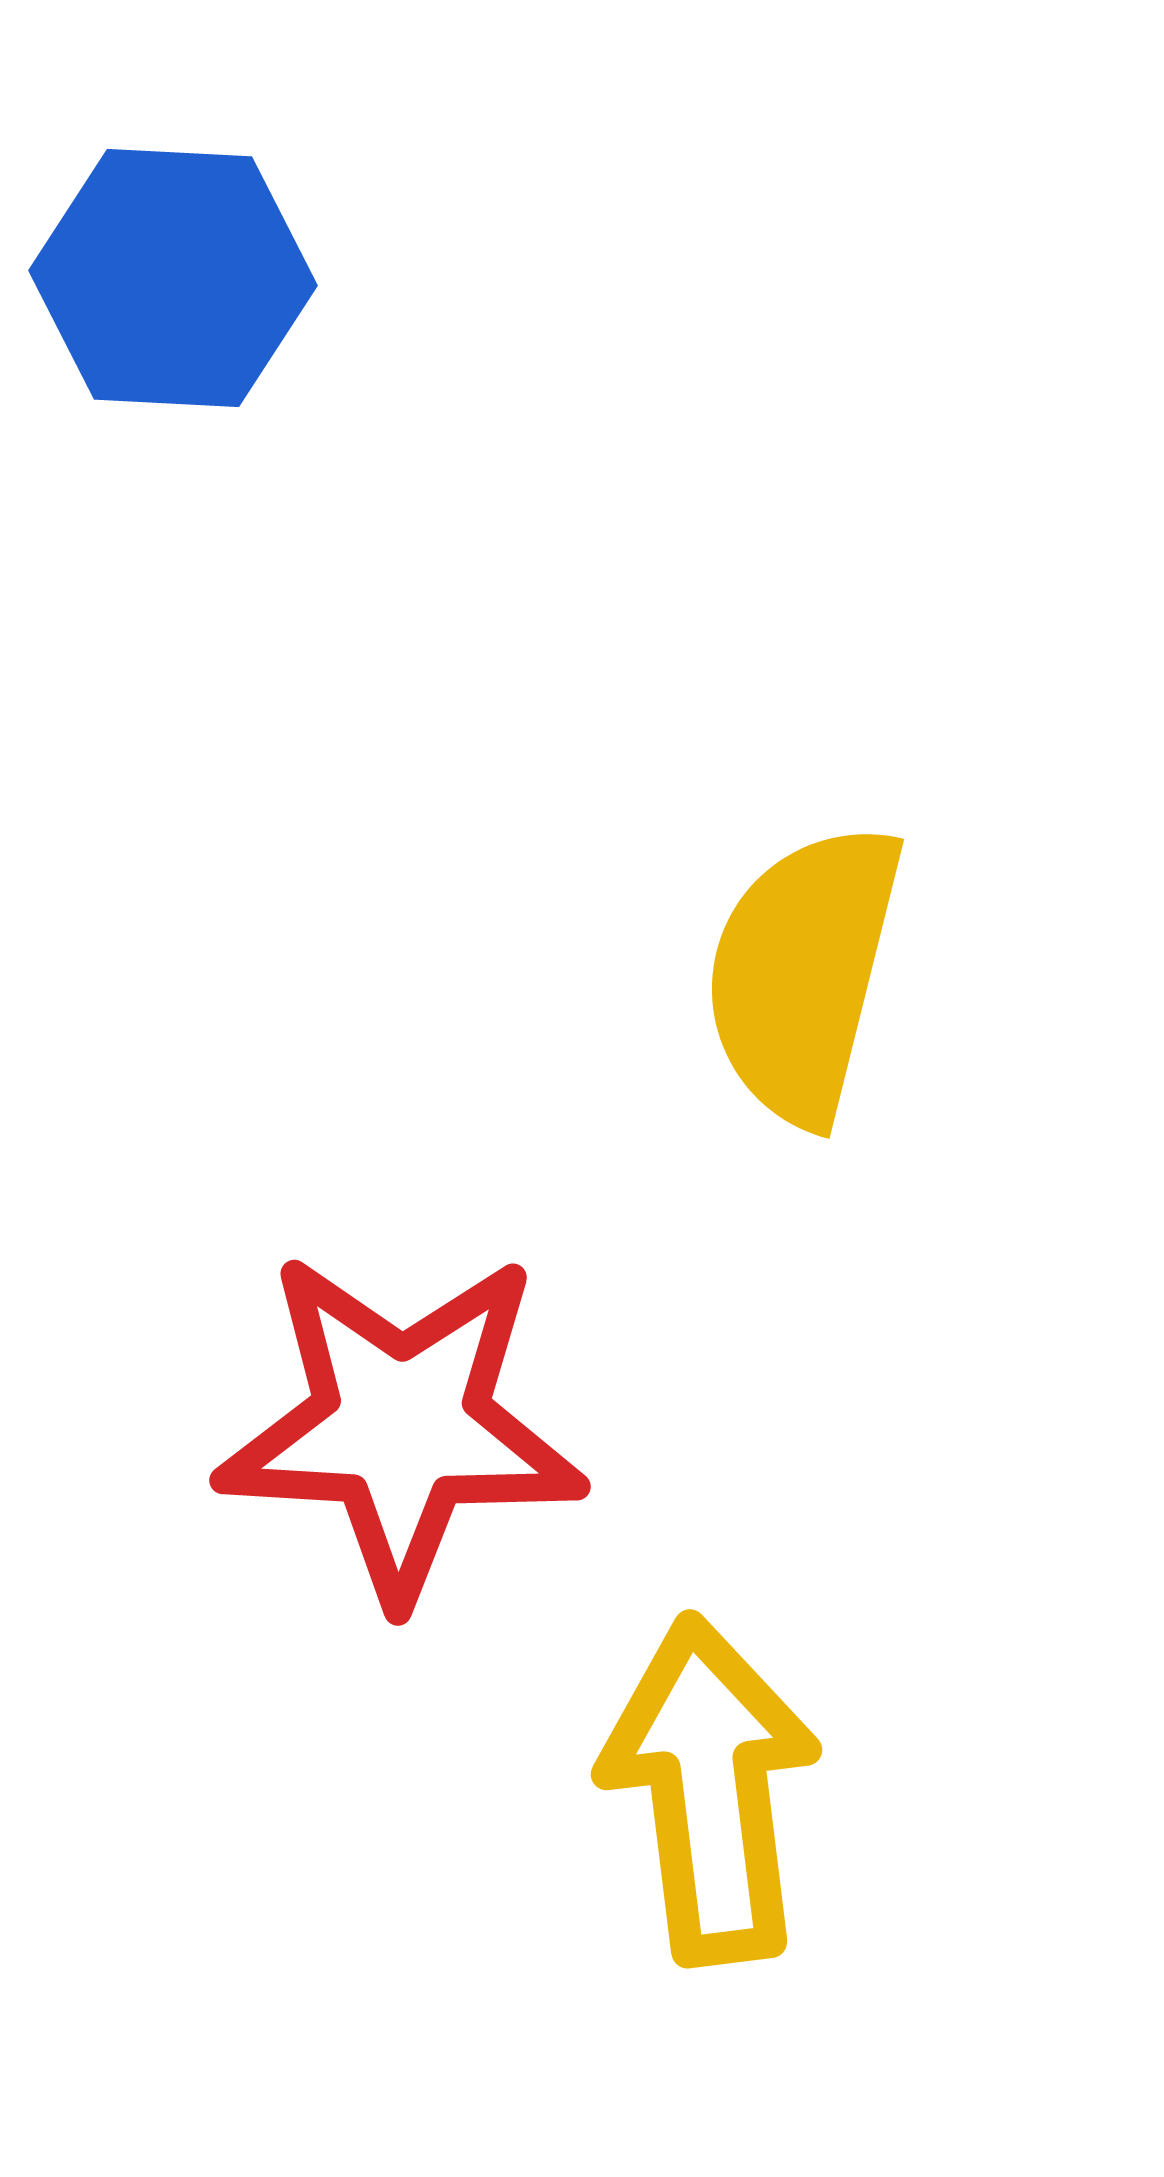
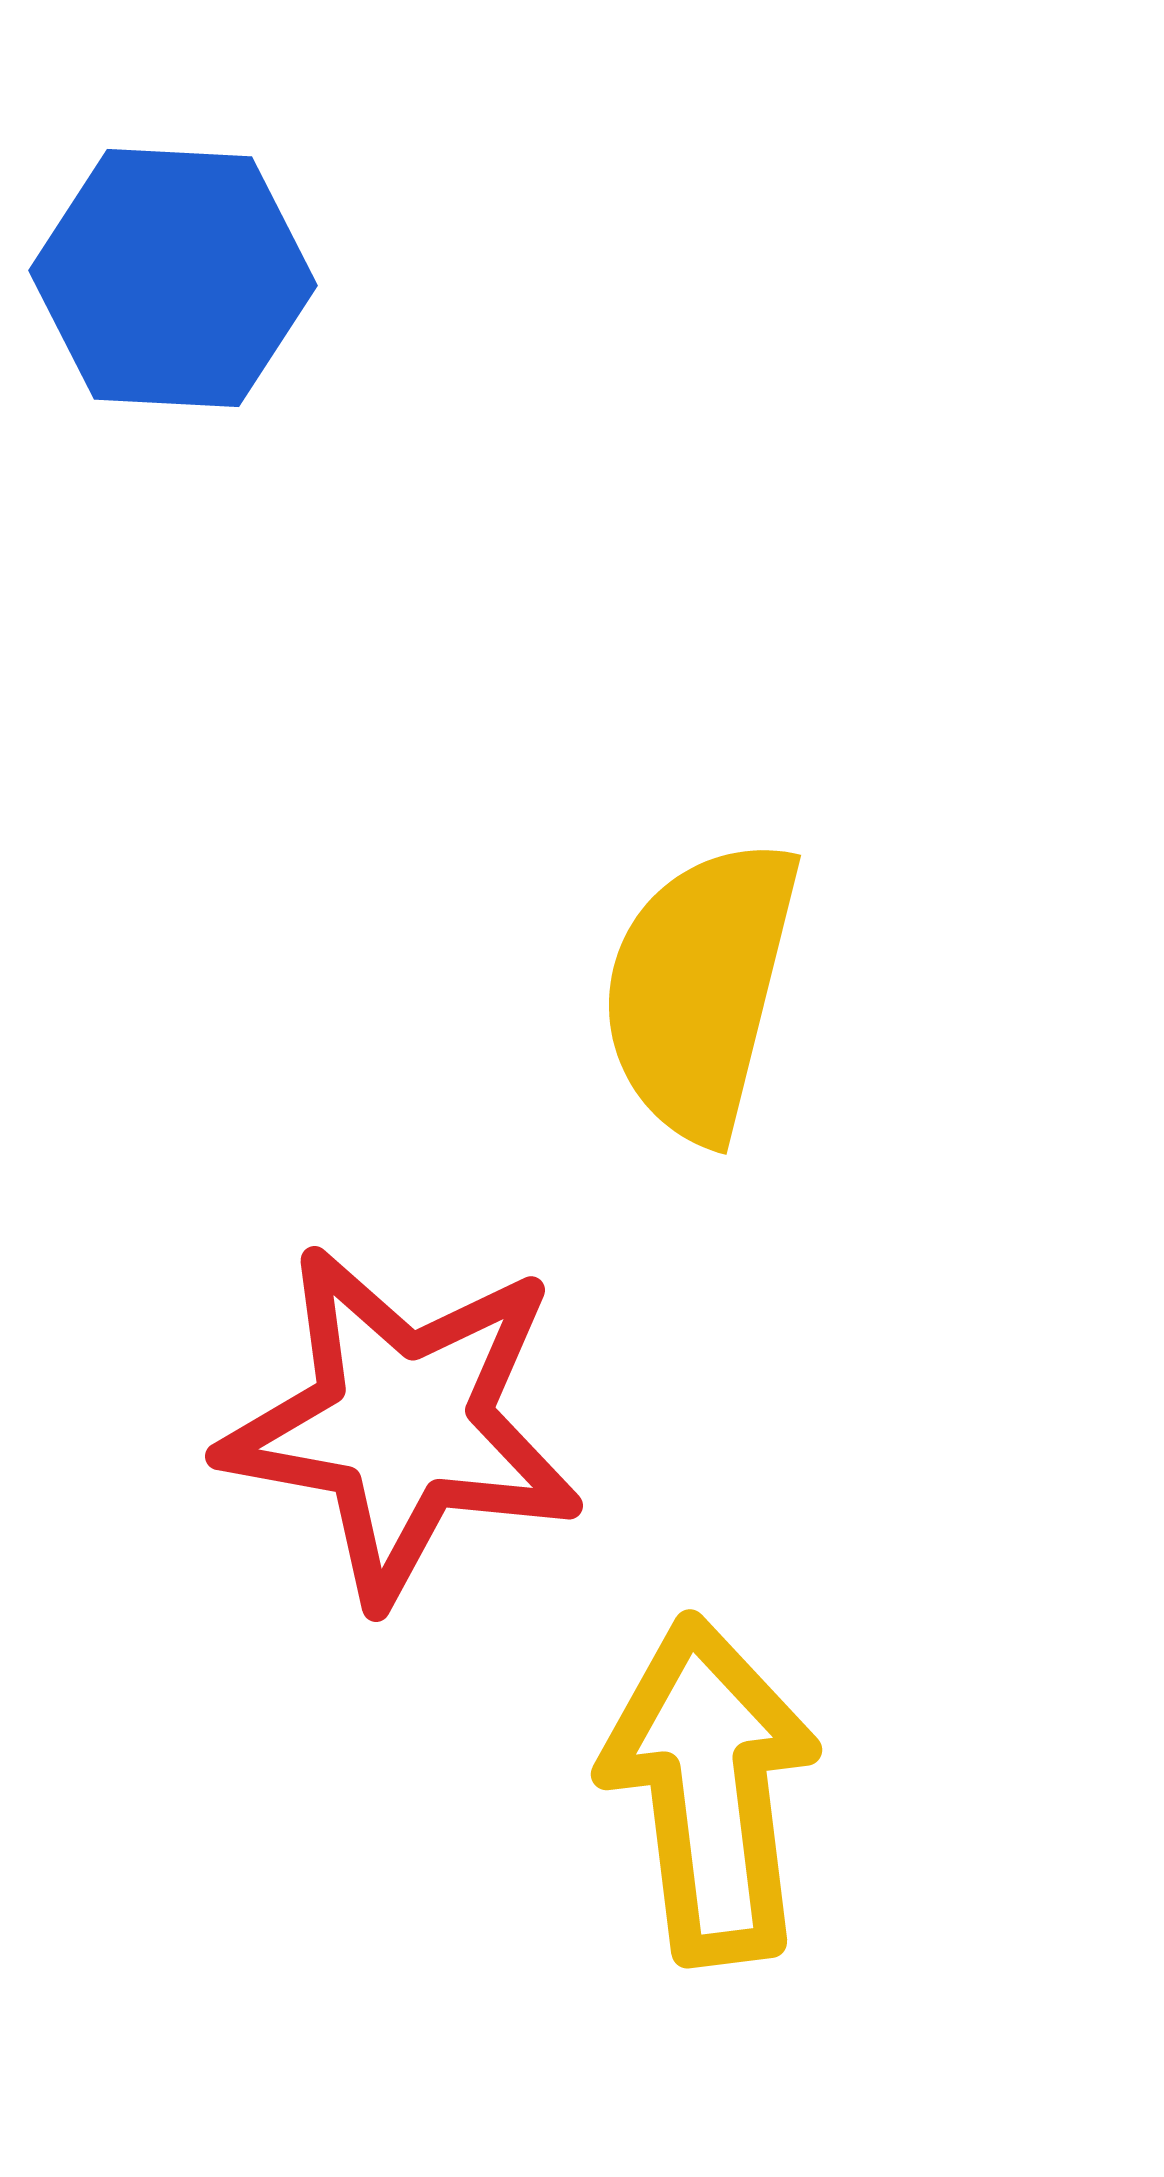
yellow semicircle: moved 103 px left, 16 px down
red star: moved 1 px right, 2 px up; rotated 7 degrees clockwise
